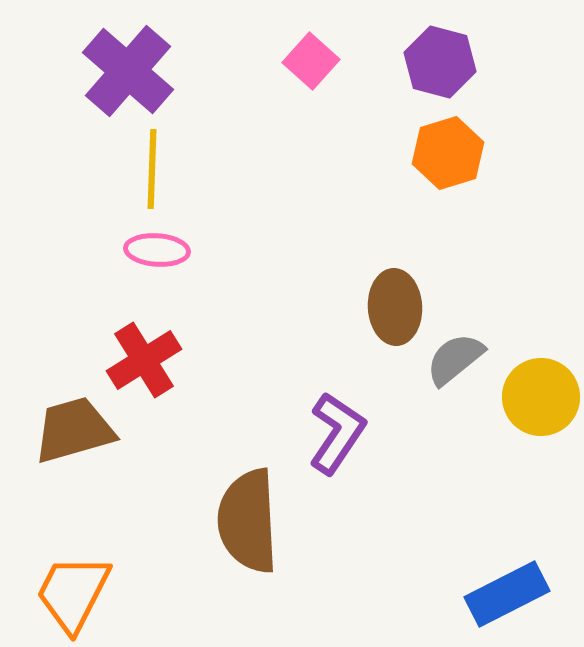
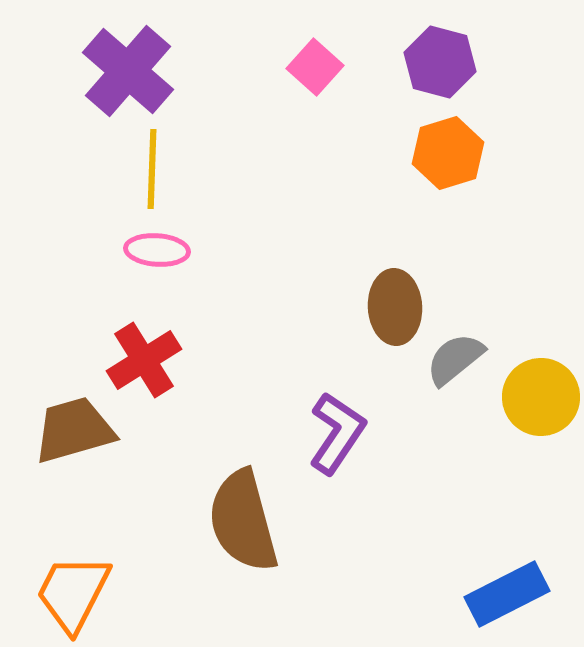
pink square: moved 4 px right, 6 px down
brown semicircle: moved 5 px left; rotated 12 degrees counterclockwise
